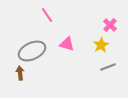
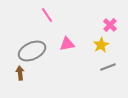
pink triangle: rotated 28 degrees counterclockwise
